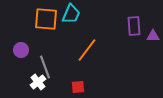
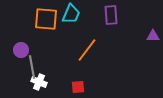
purple rectangle: moved 23 px left, 11 px up
gray line: moved 13 px left; rotated 10 degrees clockwise
white cross: moved 1 px right; rotated 28 degrees counterclockwise
